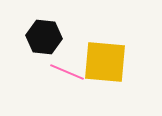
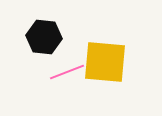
pink line: rotated 44 degrees counterclockwise
